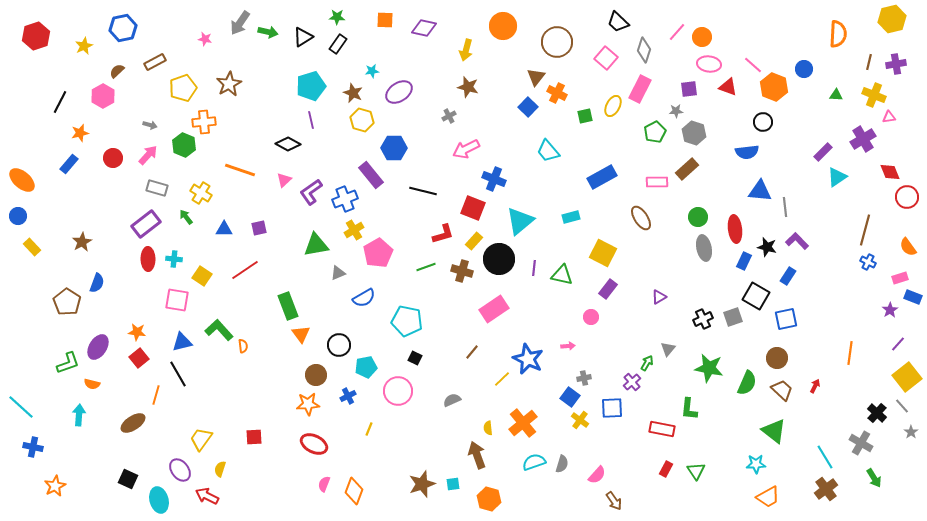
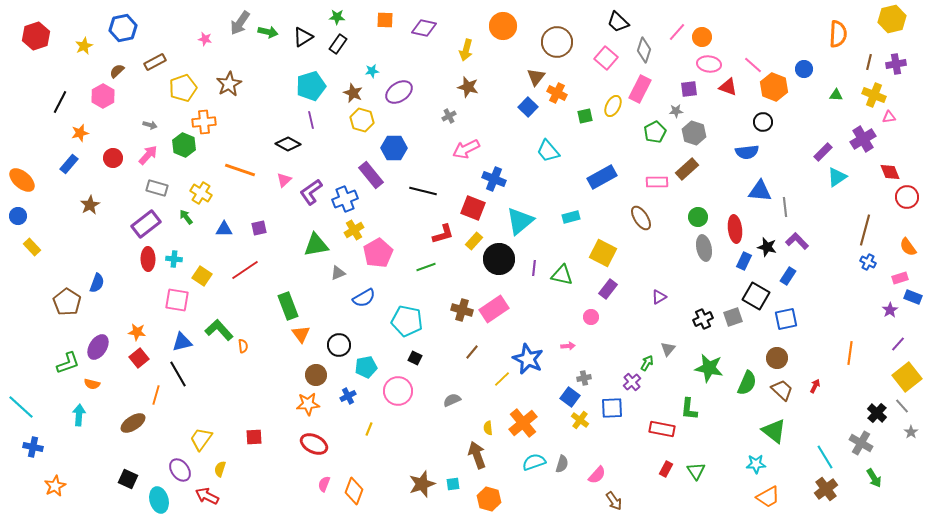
brown star at (82, 242): moved 8 px right, 37 px up
brown cross at (462, 271): moved 39 px down
